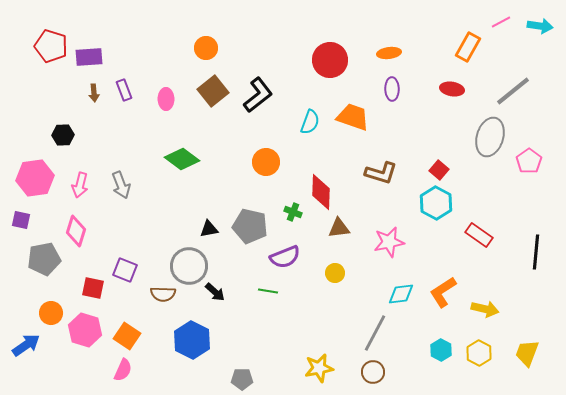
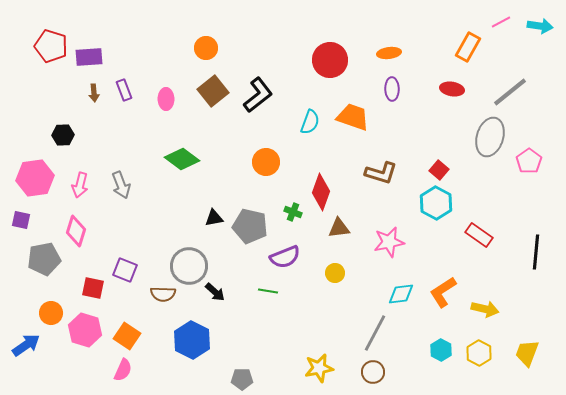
gray line at (513, 91): moved 3 px left, 1 px down
red diamond at (321, 192): rotated 18 degrees clockwise
black triangle at (209, 229): moved 5 px right, 11 px up
